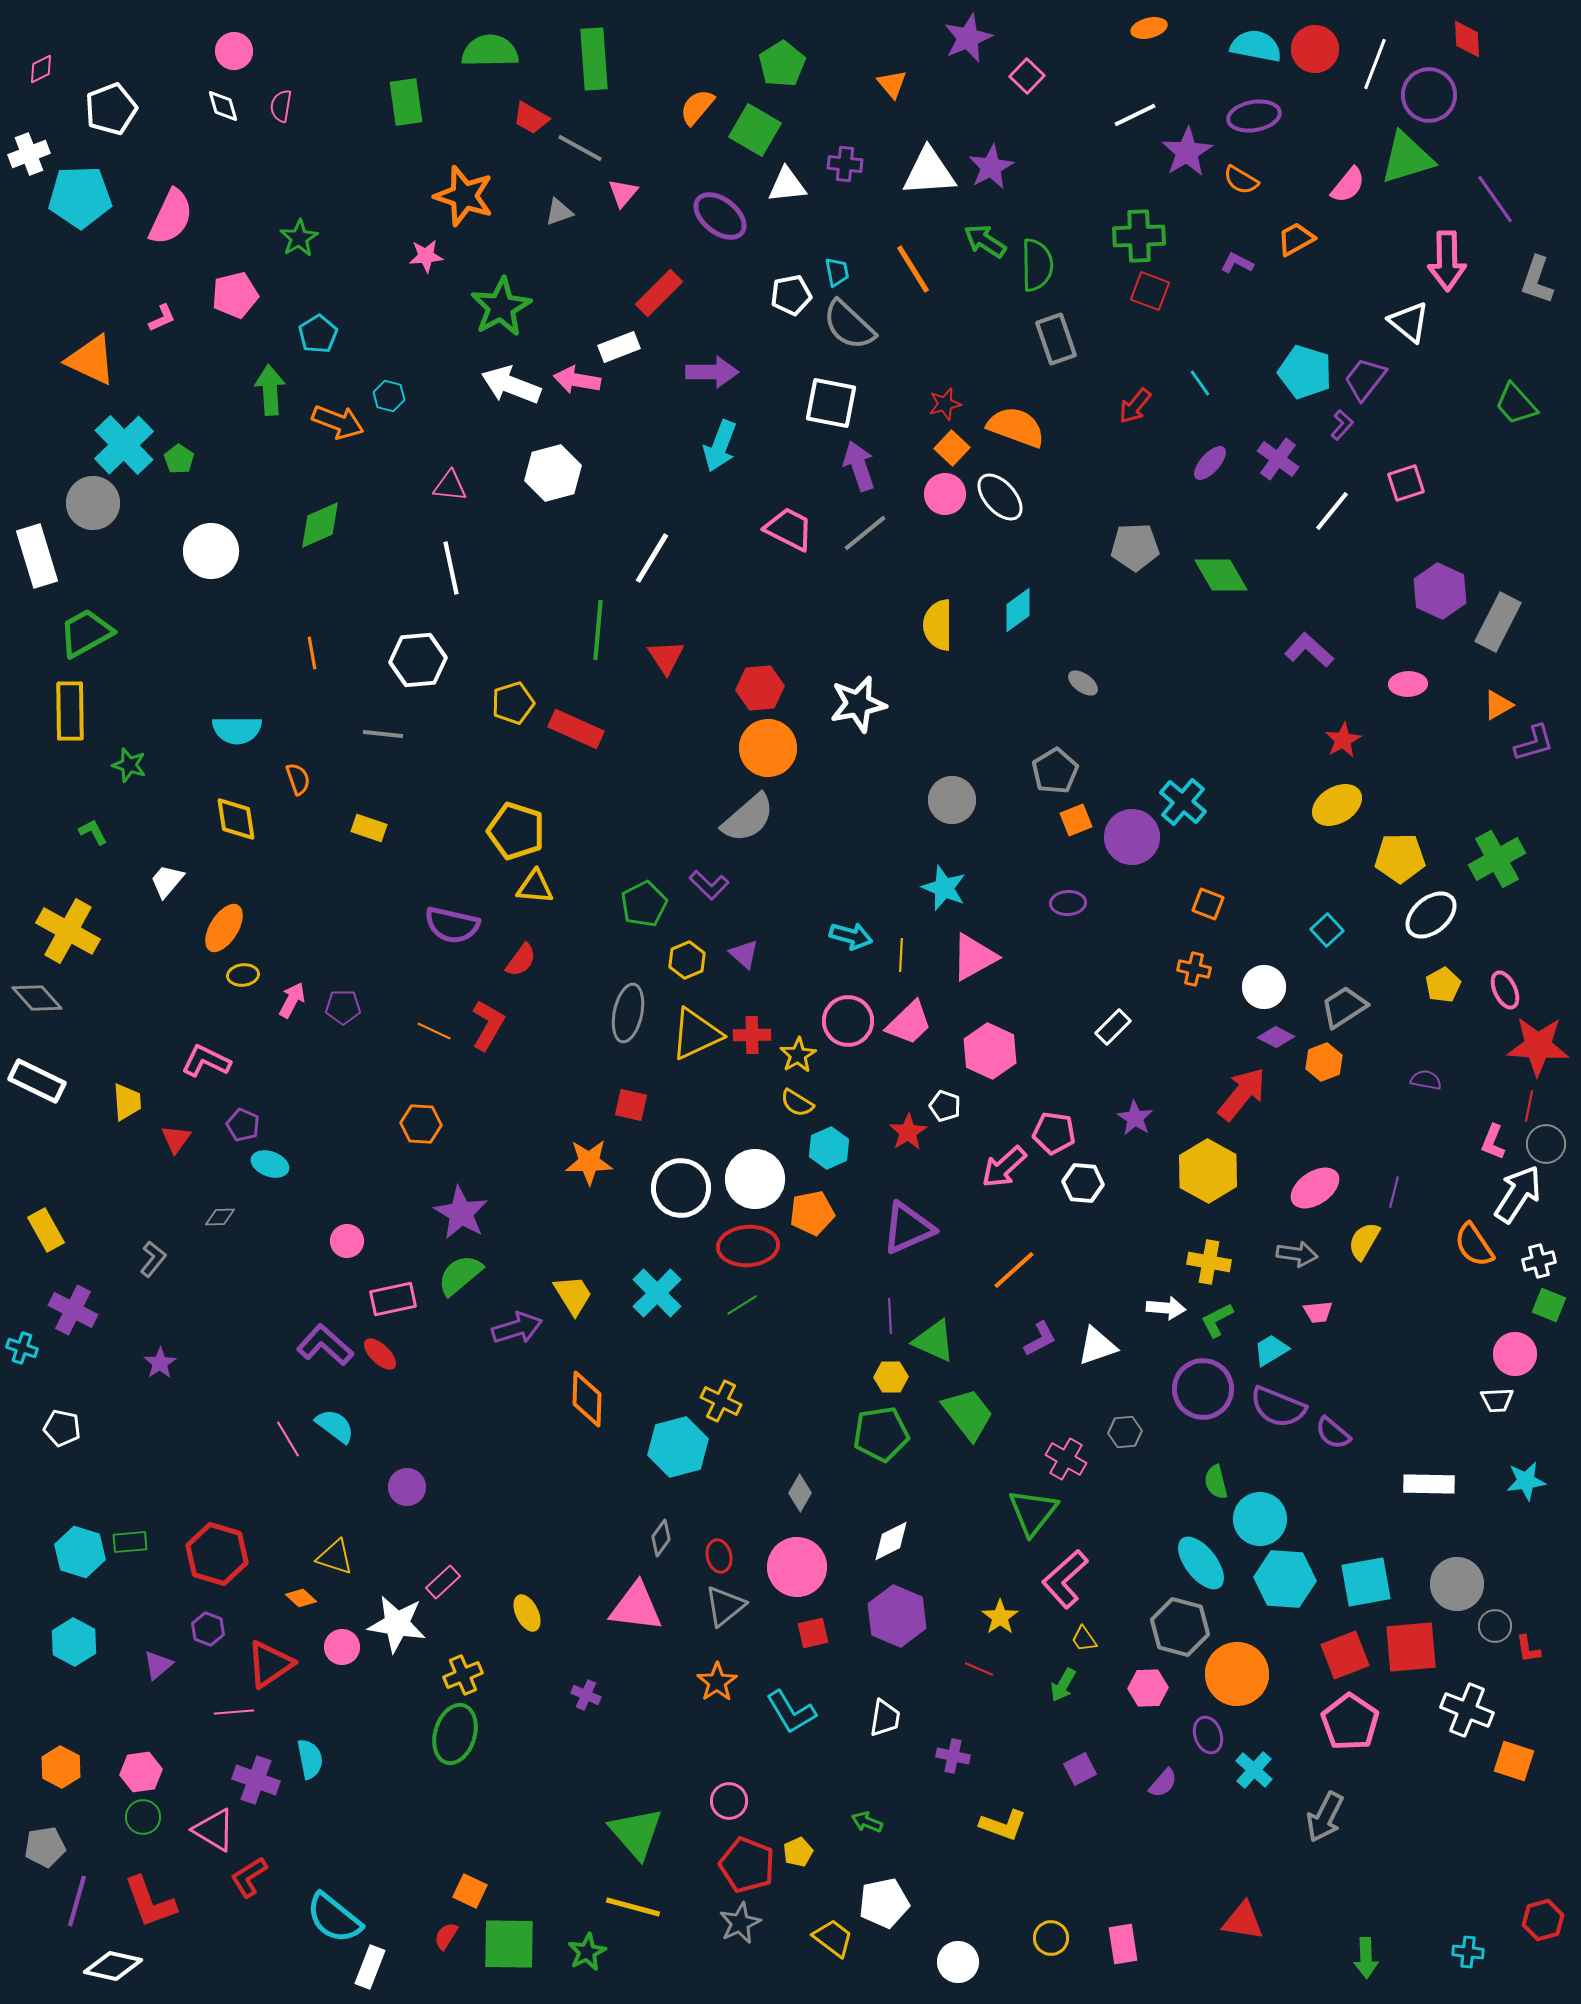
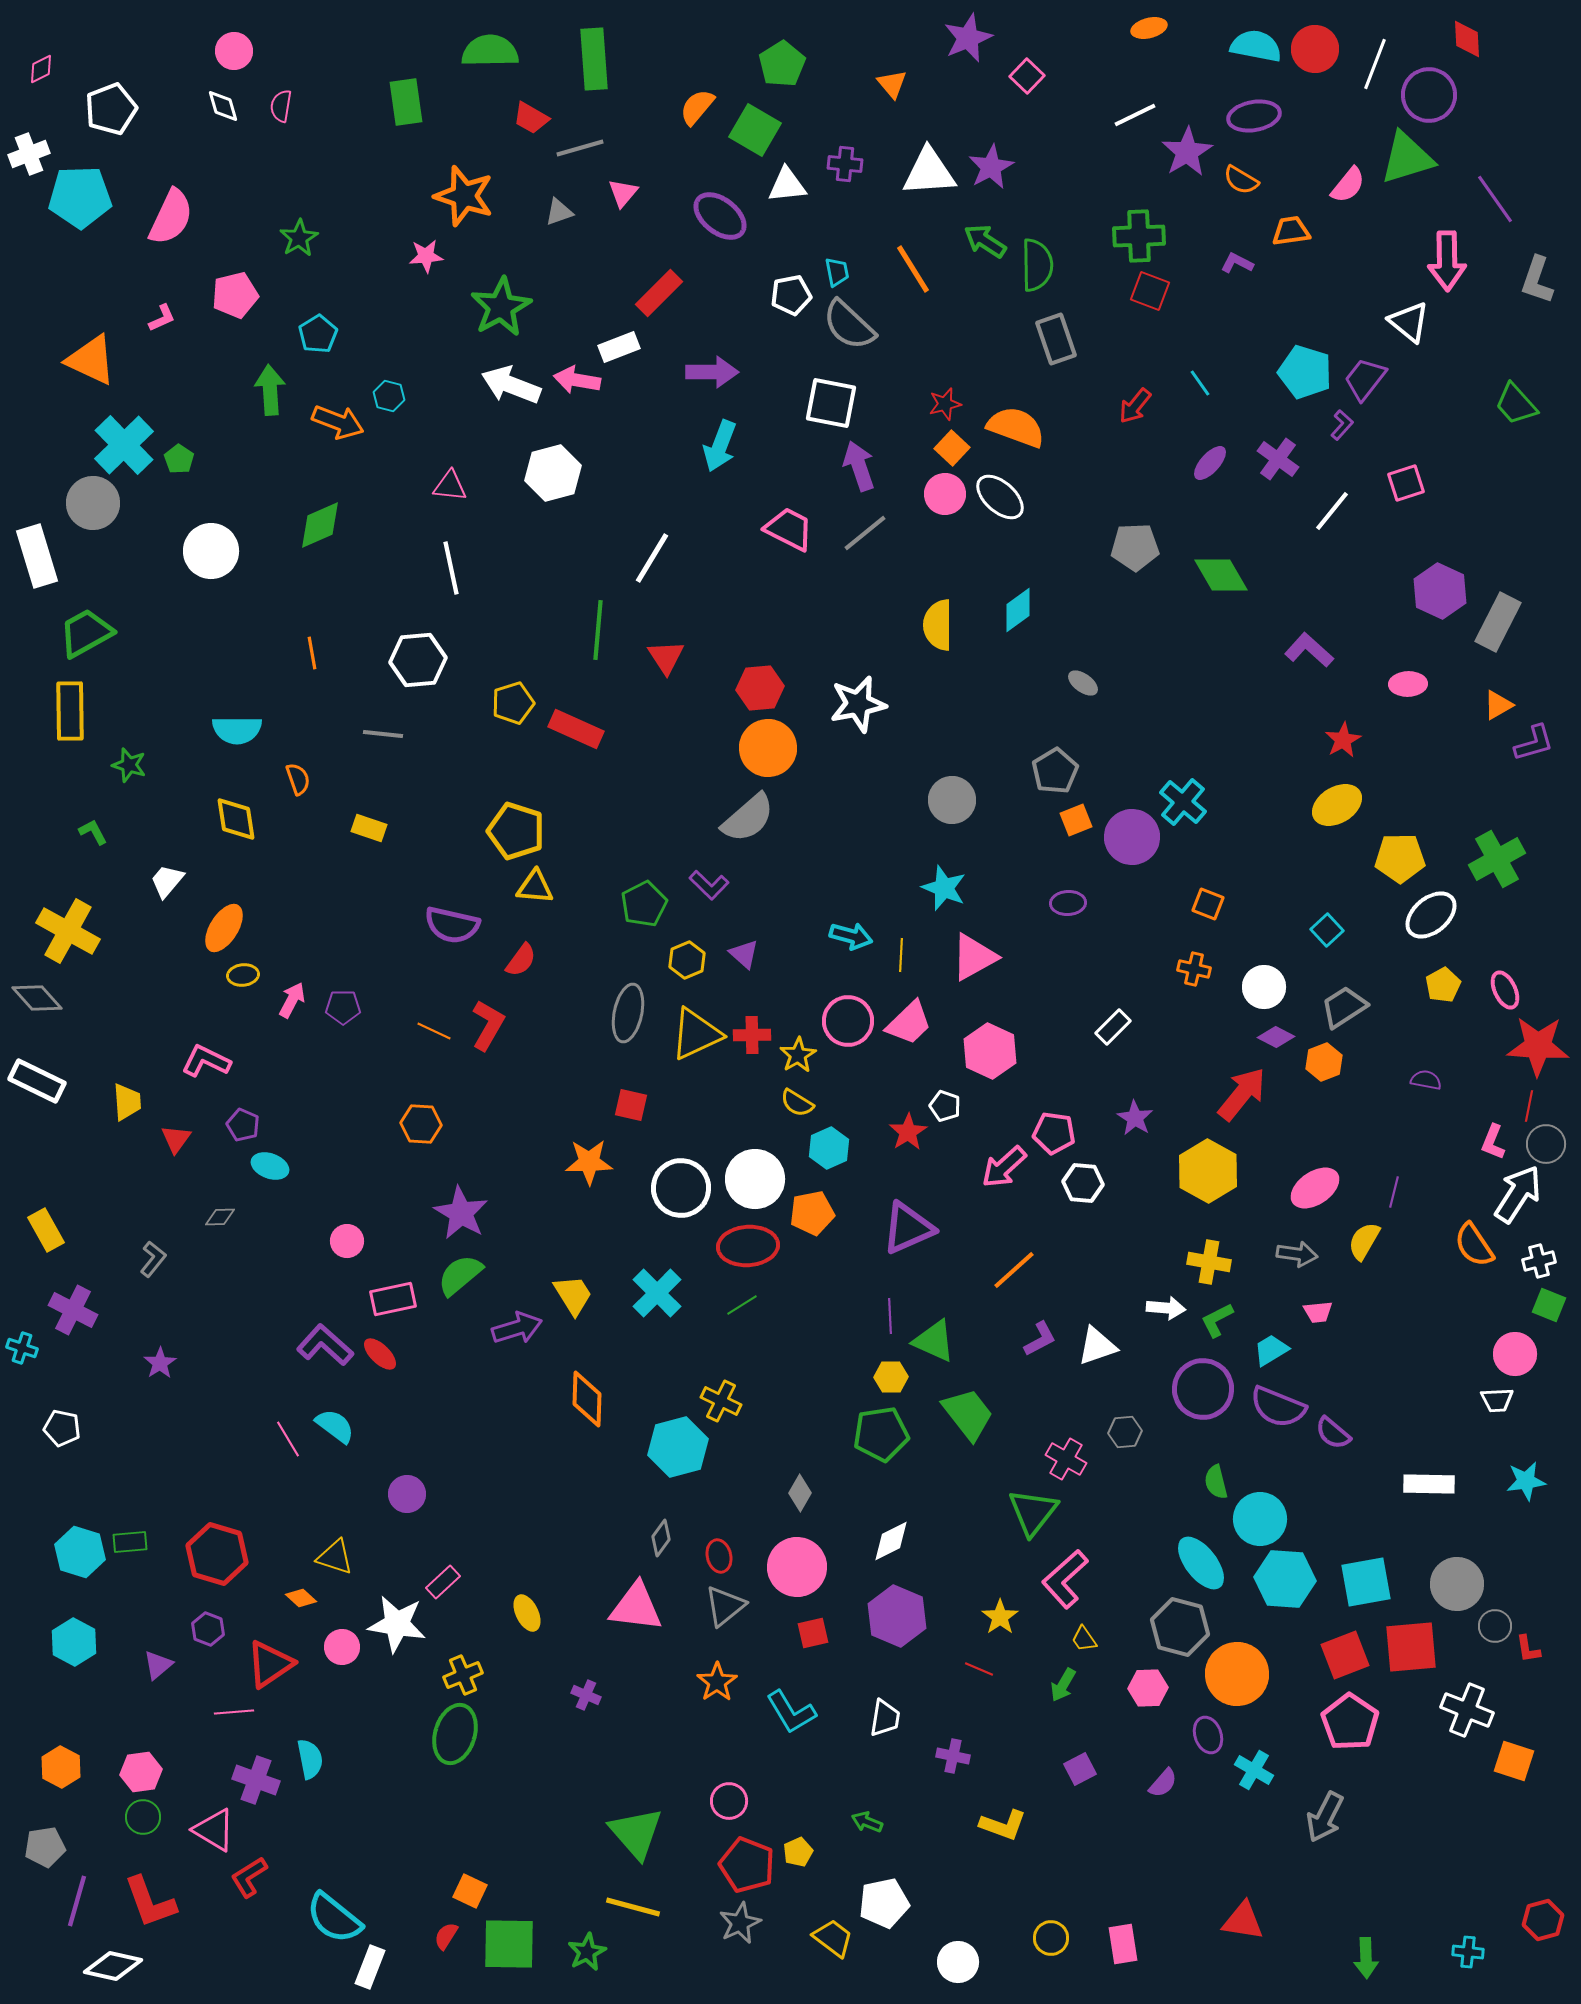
gray line at (580, 148): rotated 45 degrees counterclockwise
orange trapezoid at (1296, 239): moved 5 px left, 8 px up; rotated 21 degrees clockwise
white ellipse at (1000, 497): rotated 6 degrees counterclockwise
cyan ellipse at (270, 1164): moved 2 px down
purple circle at (407, 1487): moved 7 px down
cyan cross at (1254, 1770): rotated 12 degrees counterclockwise
